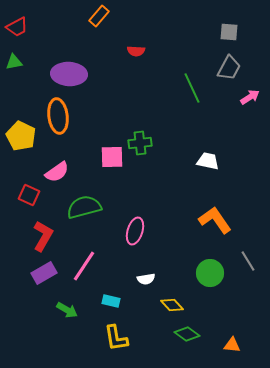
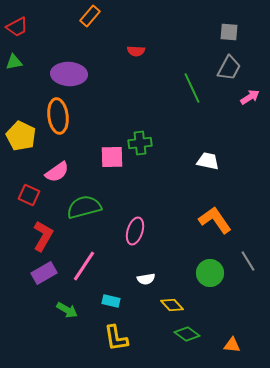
orange rectangle: moved 9 px left
